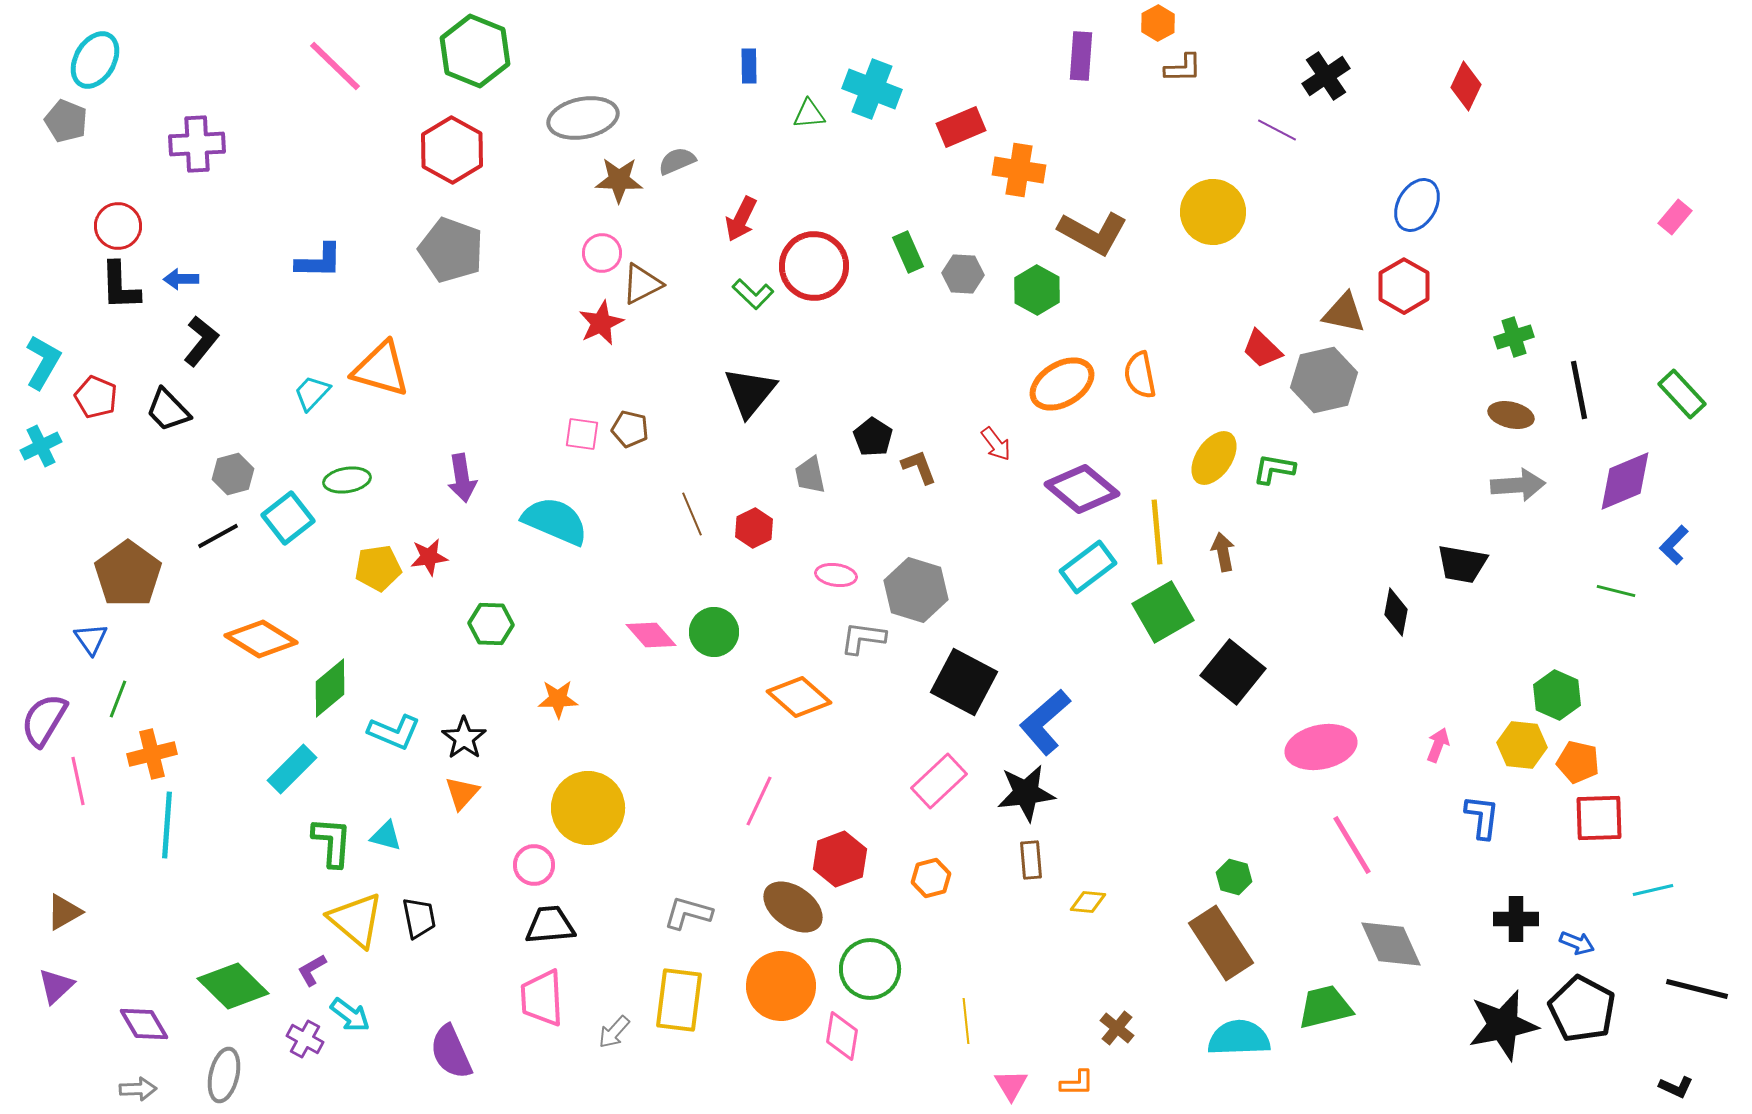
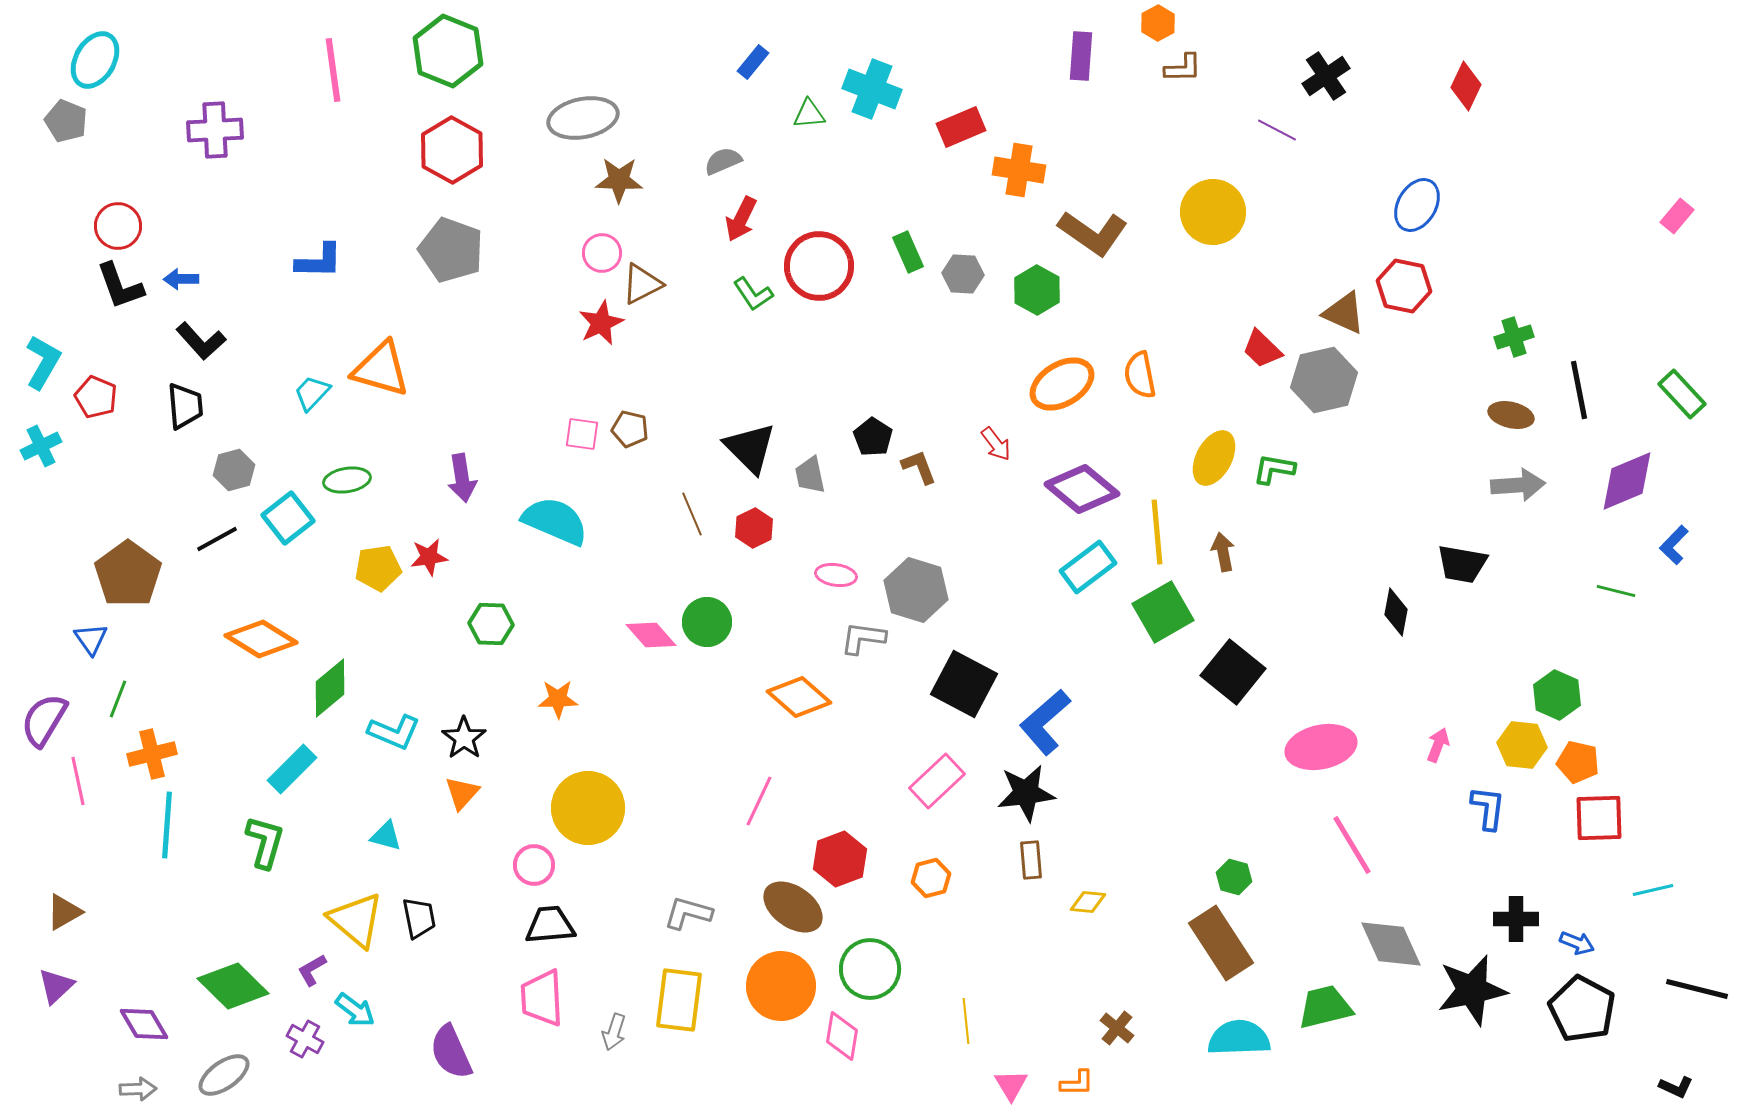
green hexagon at (475, 51): moved 27 px left
pink line at (335, 66): moved 2 px left, 4 px down; rotated 38 degrees clockwise
blue rectangle at (749, 66): moved 4 px right, 4 px up; rotated 40 degrees clockwise
purple cross at (197, 144): moved 18 px right, 14 px up
gray semicircle at (677, 161): moved 46 px right
pink rectangle at (1675, 217): moved 2 px right, 1 px up
brown L-shape at (1093, 233): rotated 6 degrees clockwise
red circle at (814, 266): moved 5 px right
black L-shape at (120, 286): rotated 18 degrees counterclockwise
red hexagon at (1404, 286): rotated 18 degrees counterclockwise
green L-shape at (753, 294): rotated 12 degrees clockwise
brown triangle at (1344, 313): rotated 12 degrees clockwise
black L-shape at (201, 341): rotated 99 degrees clockwise
black triangle at (750, 392): moved 56 px down; rotated 24 degrees counterclockwise
black trapezoid at (168, 410): moved 17 px right, 4 px up; rotated 141 degrees counterclockwise
yellow ellipse at (1214, 458): rotated 6 degrees counterclockwise
gray hexagon at (233, 474): moved 1 px right, 4 px up
purple diamond at (1625, 481): moved 2 px right
black line at (218, 536): moved 1 px left, 3 px down
green circle at (714, 632): moved 7 px left, 10 px up
black square at (964, 682): moved 2 px down
pink rectangle at (939, 781): moved 2 px left
blue L-shape at (1482, 817): moved 6 px right, 9 px up
green L-shape at (332, 842): moved 67 px left; rotated 12 degrees clockwise
cyan arrow at (350, 1015): moved 5 px right, 5 px up
black star at (1503, 1025): moved 31 px left, 35 px up
gray arrow at (614, 1032): rotated 24 degrees counterclockwise
gray ellipse at (224, 1075): rotated 42 degrees clockwise
